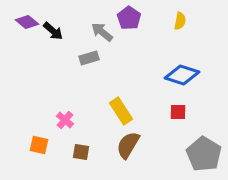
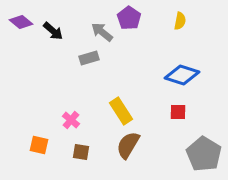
purple diamond: moved 6 px left
pink cross: moved 6 px right
